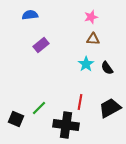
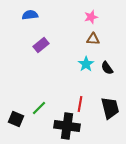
red line: moved 2 px down
black trapezoid: rotated 105 degrees clockwise
black cross: moved 1 px right, 1 px down
